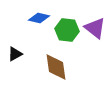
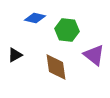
blue diamond: moved 4 px left
purple triangle: moved 1 px left, 27 px down
black triangle: moved 1 px down
